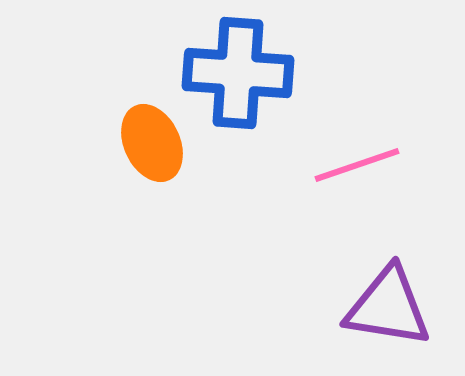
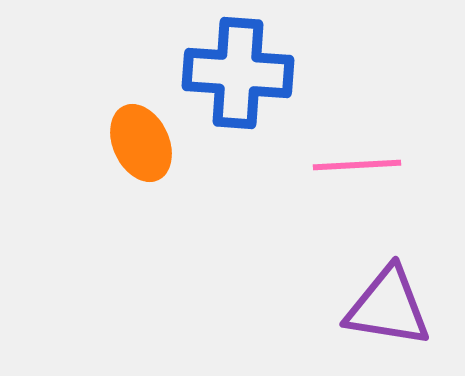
orange ellipse: moved 11 px left
pink line: rotated 16 degrees clockwise
